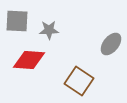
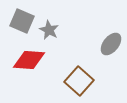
gray square: moved 5 px right; rotated 20 degrees clockwise
gray star: rotated 30 degrees clockwise
brown square: rotated 8 degrees clockwise
